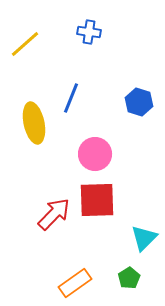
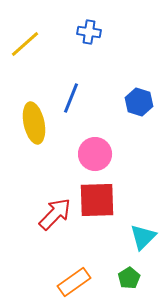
red arrow: moved 1 px right
cyan triangle: moved 1 px left, 1 px up
orange rectangle: moved 1 px left, 1 px up
